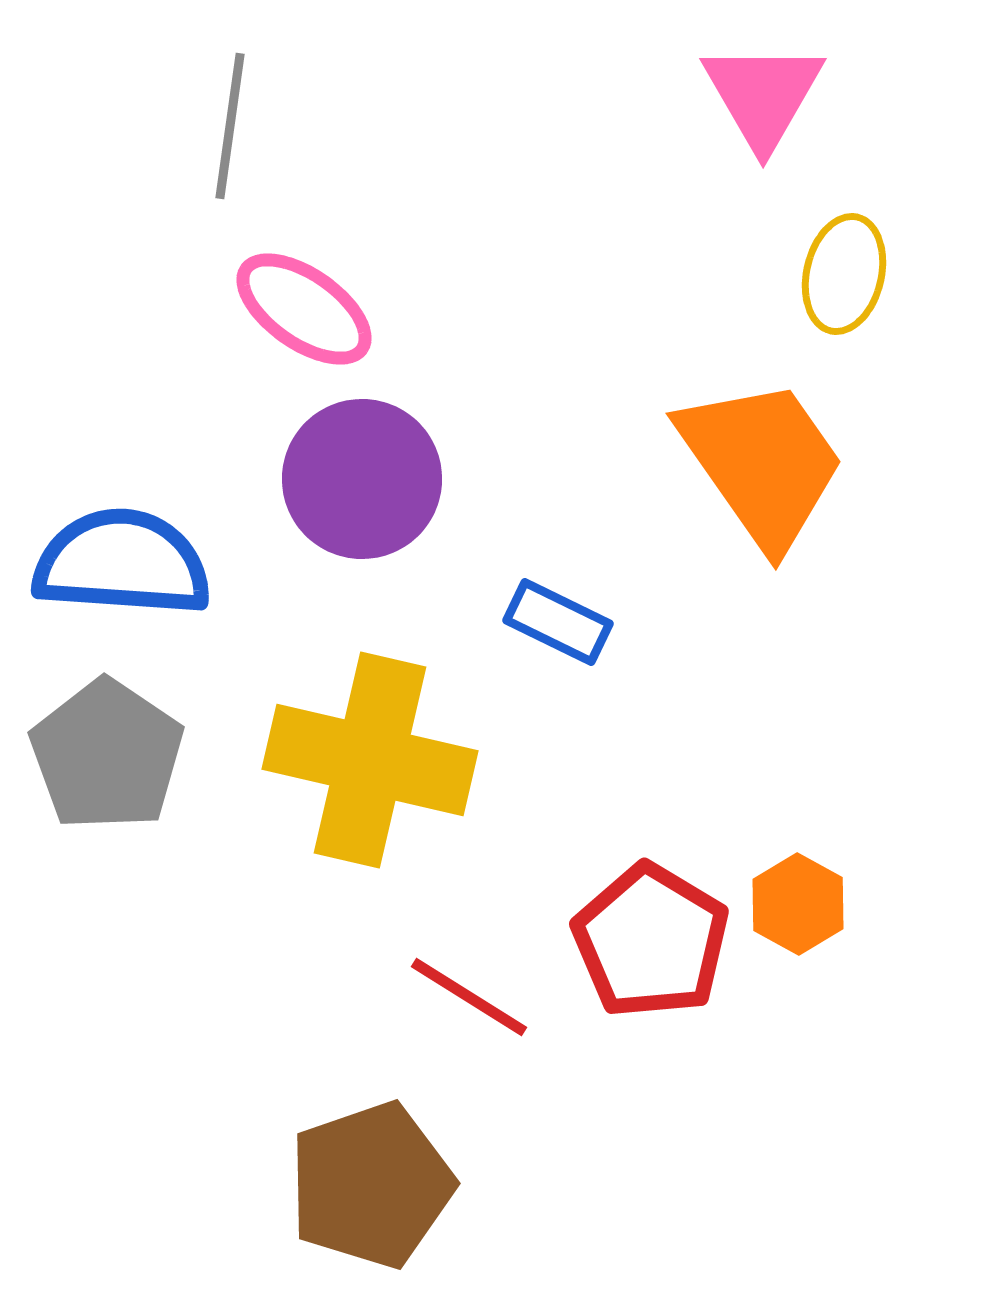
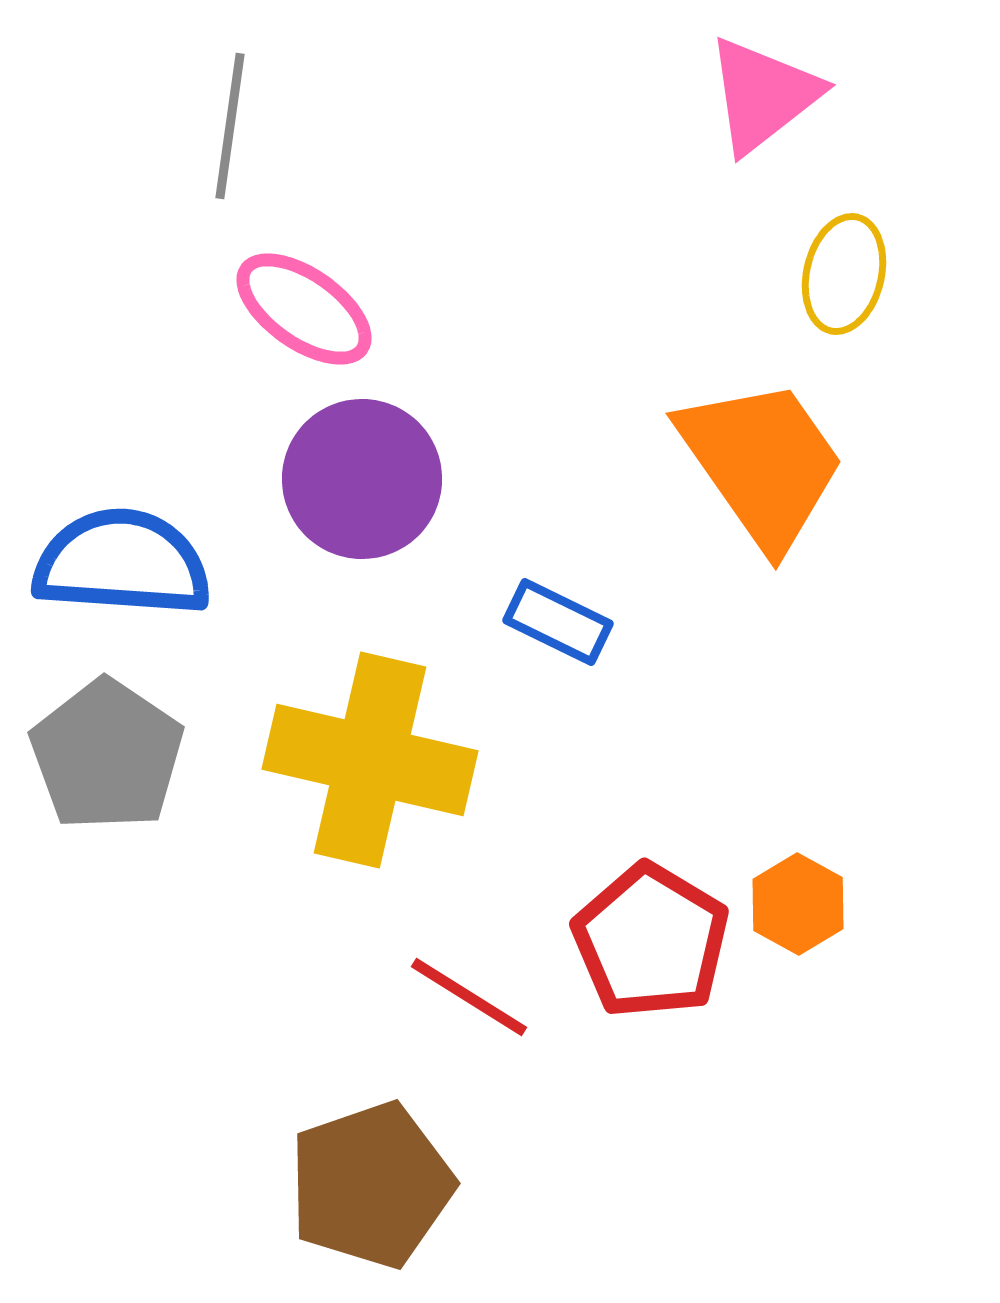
pink triangle: rotated 22 degrees clockwise
